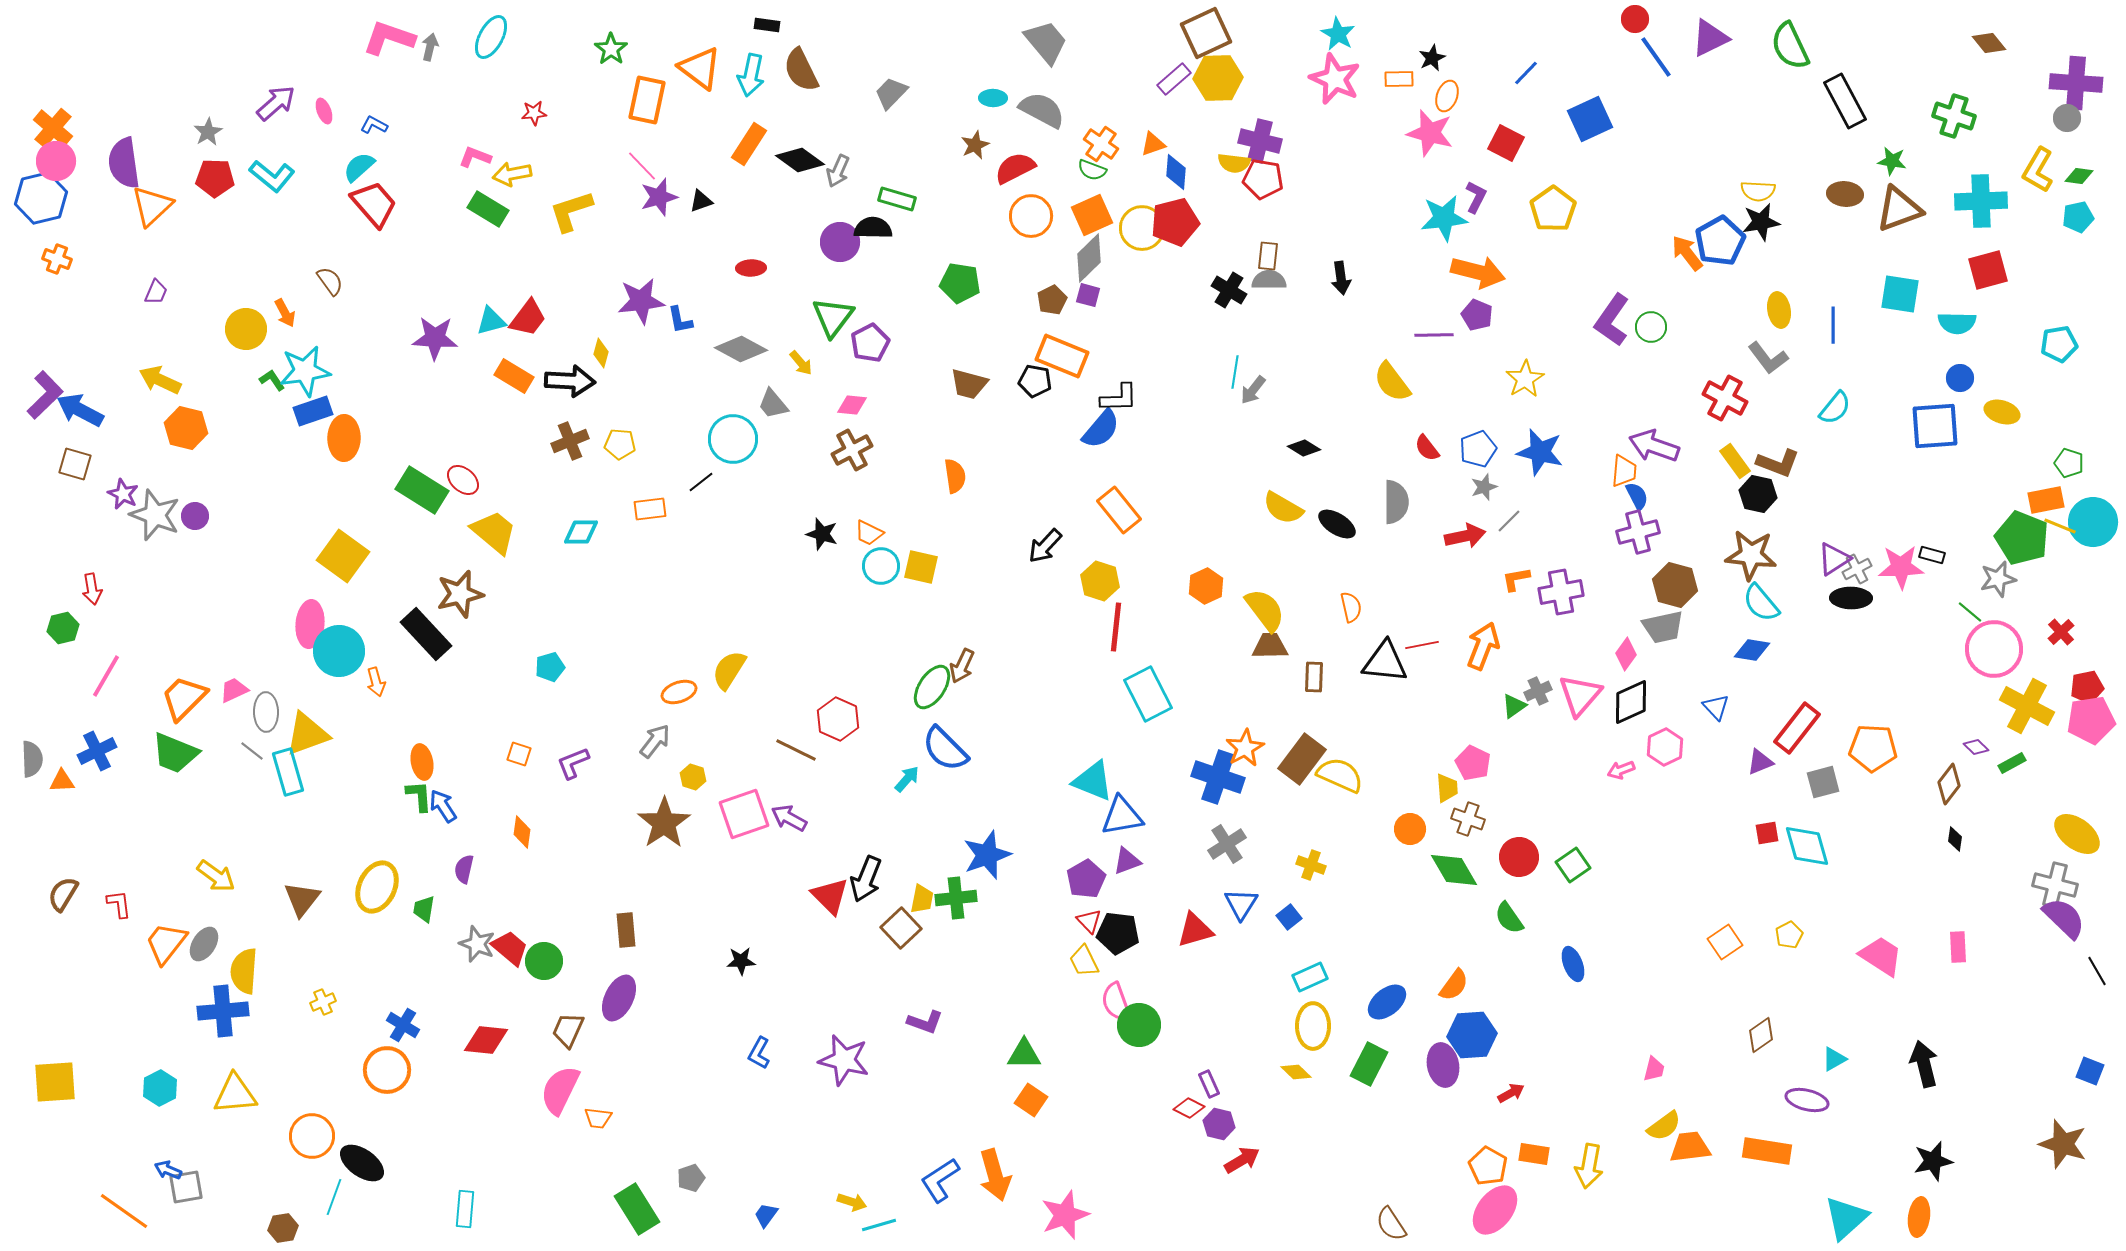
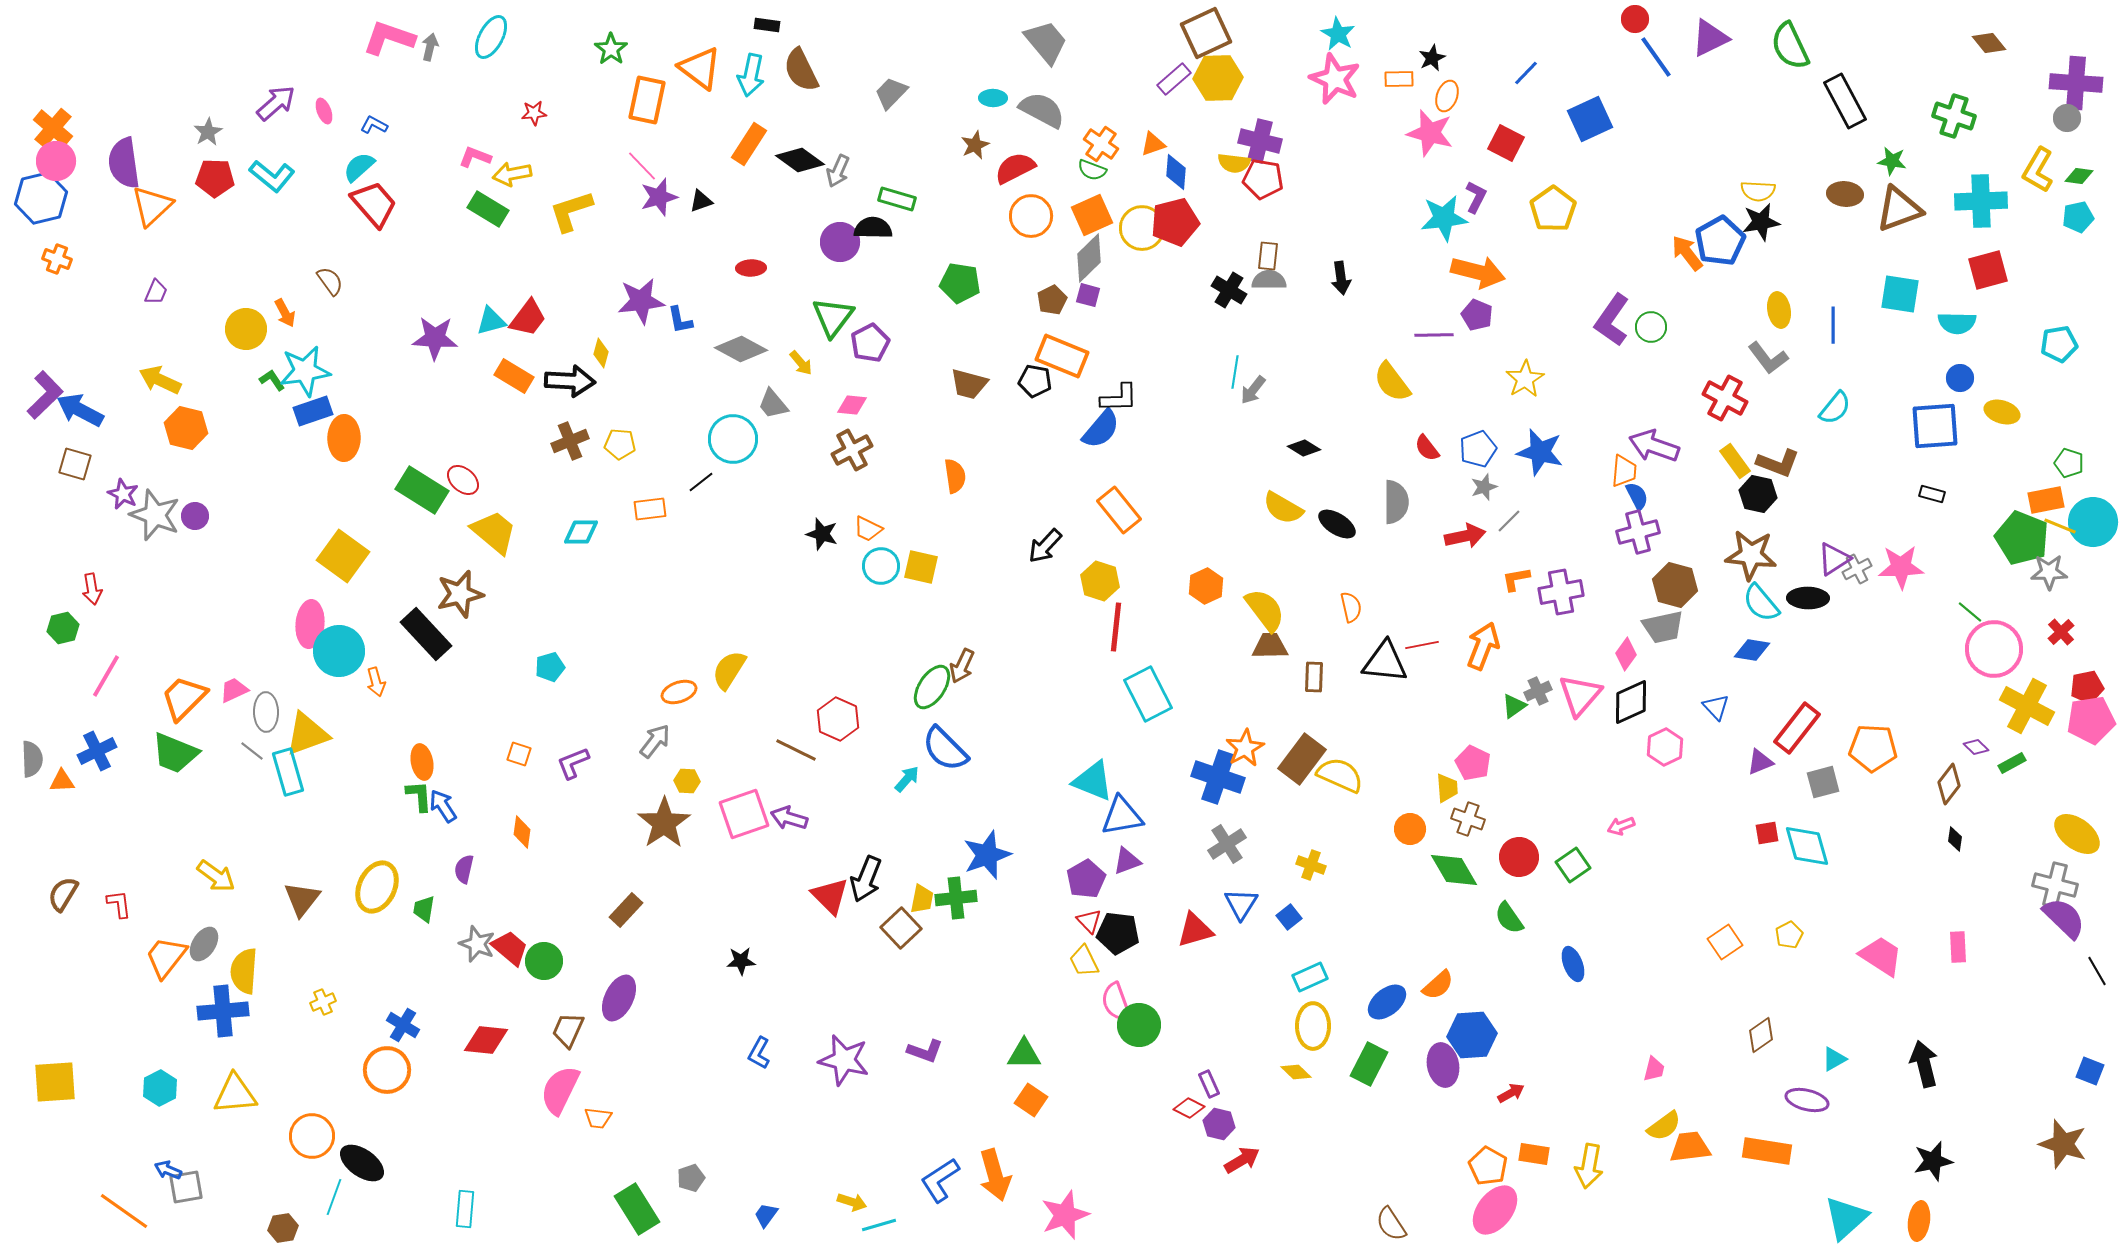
orange trapezoid at (869, 533): moved 1 px left, 4 px up
black rectangle at (1932, 555): moved 61 px up
gray star at (1998, 579): moved 51 px right, 7 px up; rotated 12 degrees clockwise
black ellipse at (1851, 598): moved 43 px left
pink arrow at (1621, 770): moved 56 px down
yellow hexagon at (693, 777): moved 6 px left, 4 px down; rotated 15 degrees counterclockwise
purple arrow at (789, 818): rotated 12 degrees counterclockwise
brown rectangle at (626, 930): moved 20 px up; rotated 48 degrees clockwise
orange trapezoid at (166, 943): moved 14 px down
orange semicircle at (1454, 985): moved 16 px left; rotated 12 degrees clockwise
purple L-shape at (925, 1022): moved 29 px down
orange ellipse at (1919, 1217): moved 4 px down
